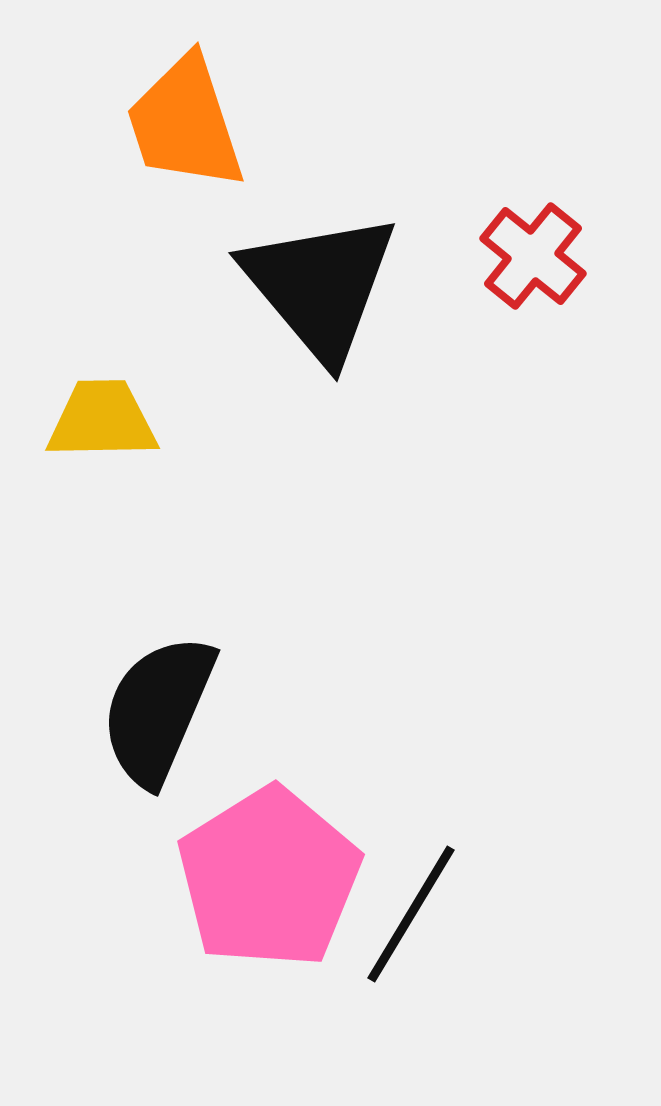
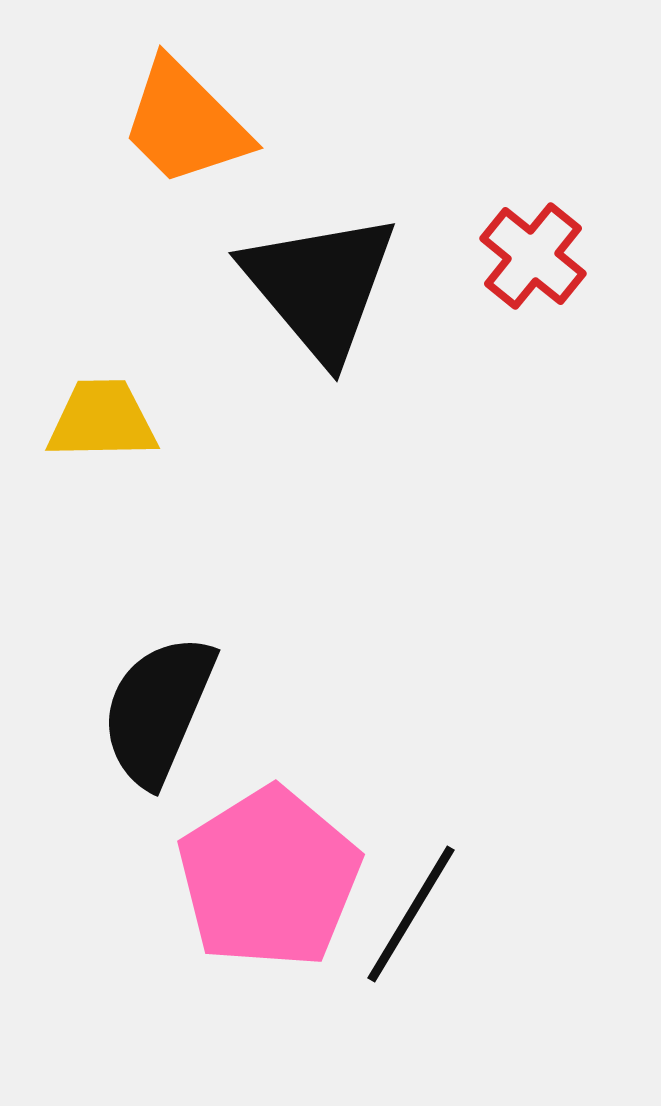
orange trapezoid: rotated 27 degrees counterclockwise
